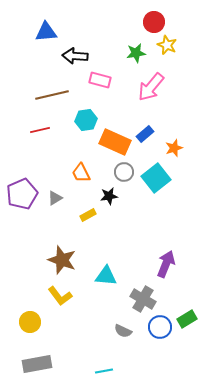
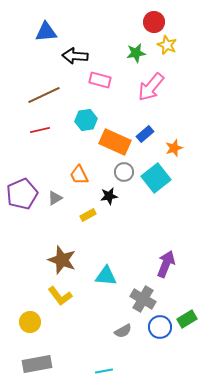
brown line: moved 8 px left; rotated 12 degrees counterclockwise
orange trapezoid: moved 2 px left, 2 px down
gray semicircle: rotated 54 degrees counterclockwise
